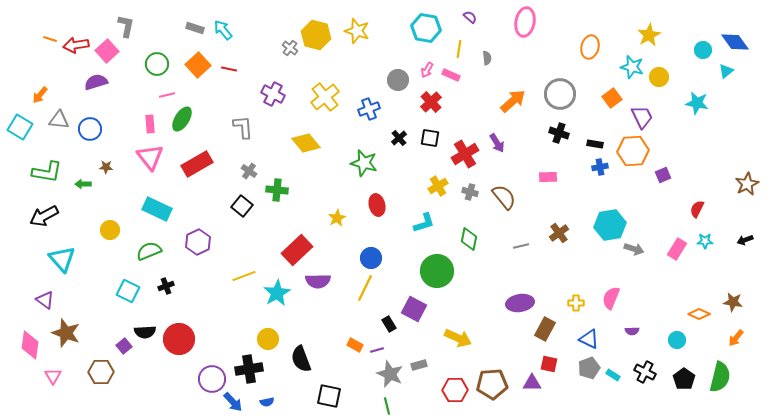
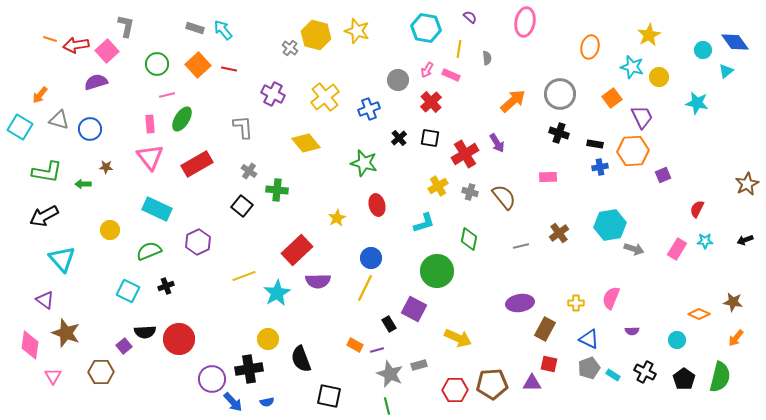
gray triangle at (59, 120): rotated 10 degrees clockwise
